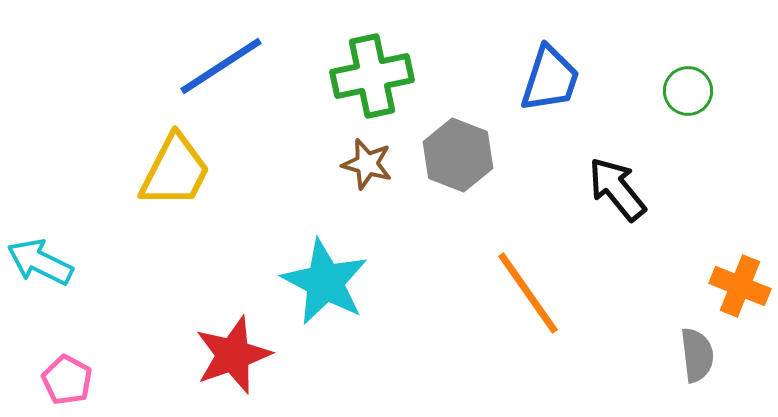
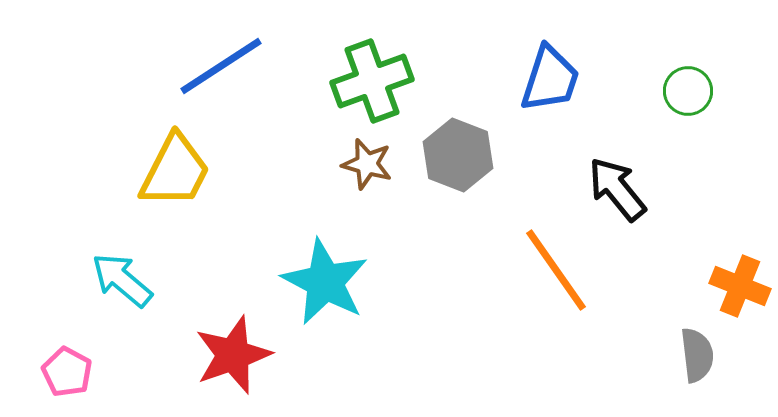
green cross: moved 5 px down; rotated 8 degrees counterclockwise
cyan arrow: moved 82 px right, 18 px down; rotated 14 degrees clockwise
orange line: moved 28 px right, 23 px up
pink pentagon: moved 8 px up
